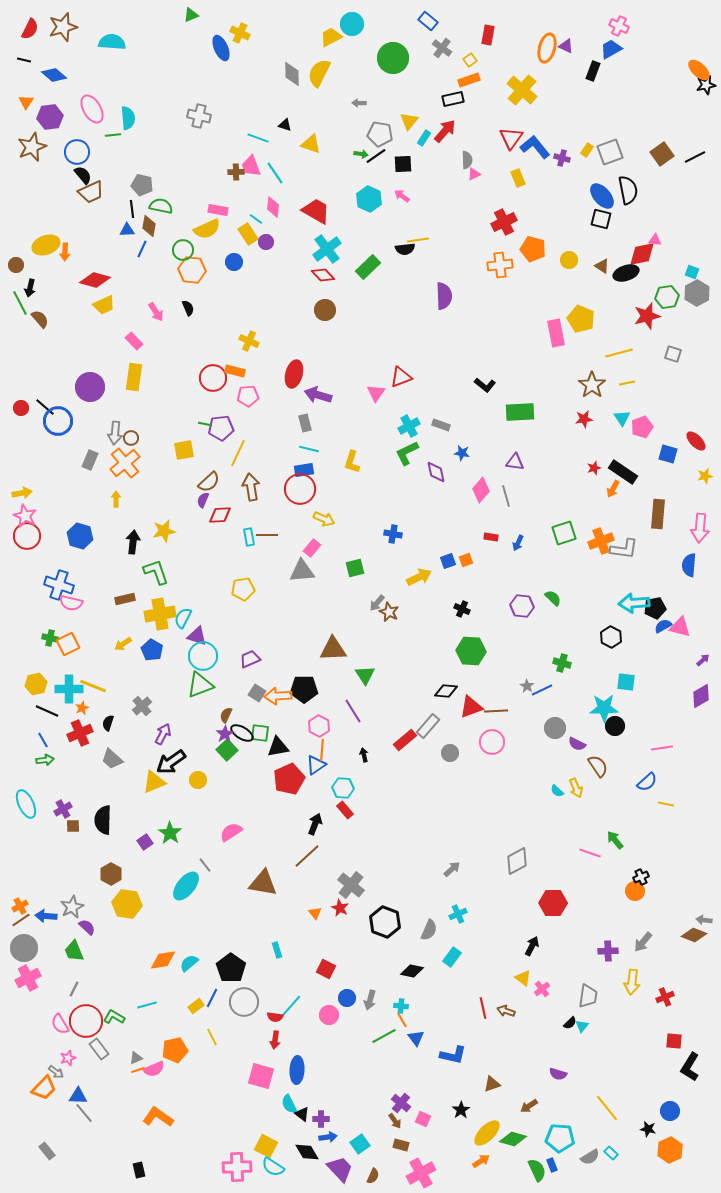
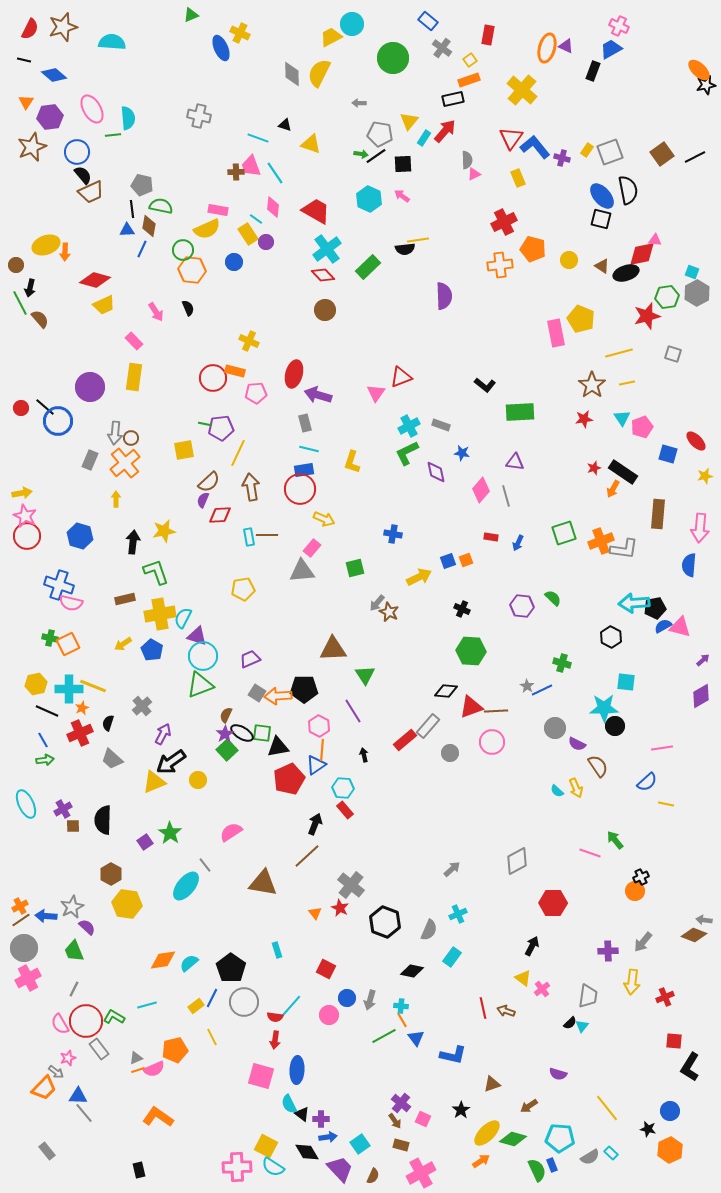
pink pentagon at (248, 396): moved 8 px right, 3 px up
green square at (260, 733): moved 2 px right
